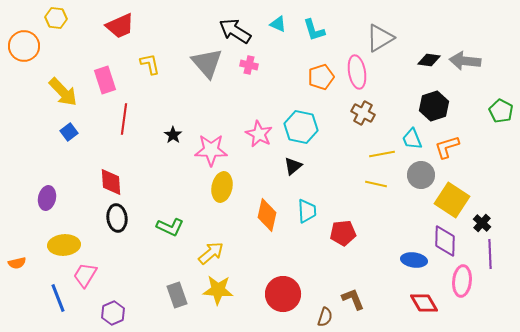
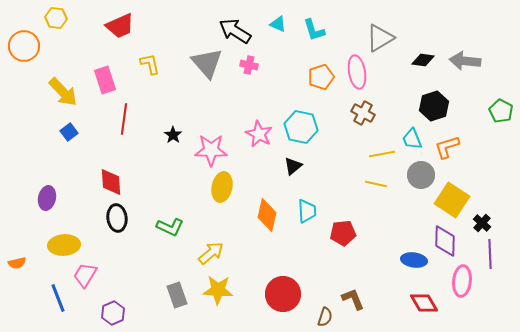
black diamond at (429, 60): moved 6 px left
